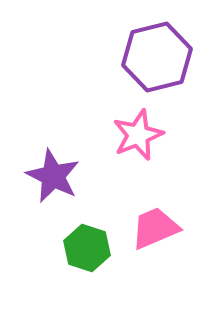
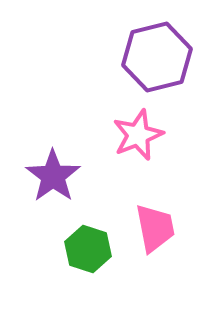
purple star: rotated 10 degrees clockwise
pink trapezoid: rotated 102 degrees clockwise
green hexagon: moved 1 px right, 1 px down
